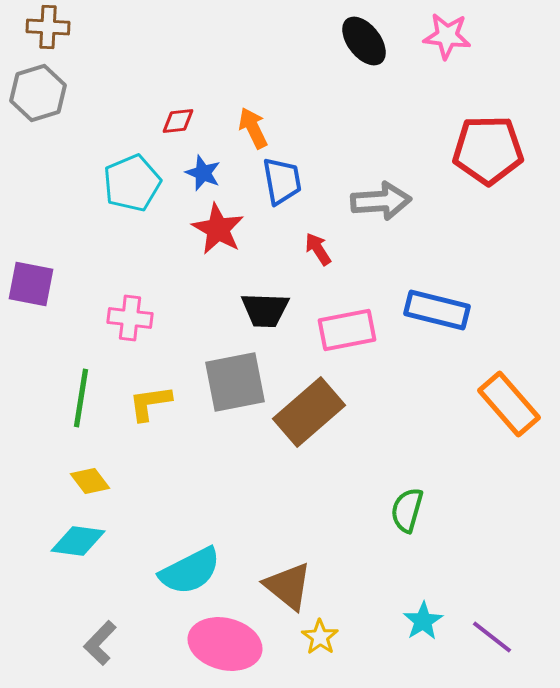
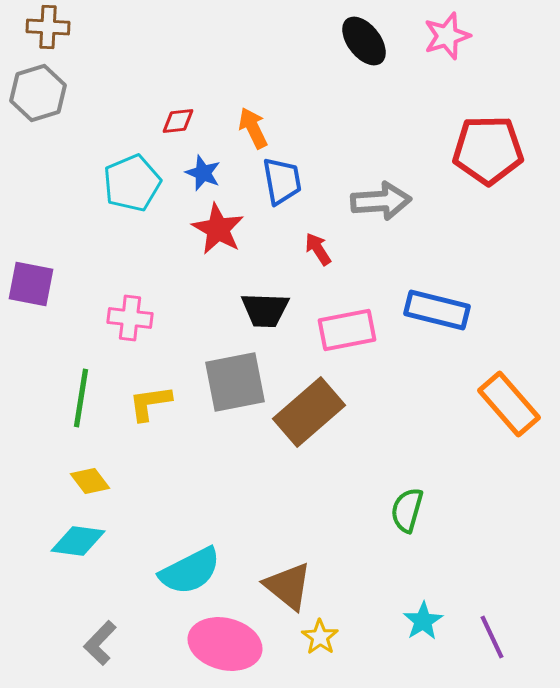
pink star: rotated 24 degrees counterclockwise
purple line: rotated 27 degrees clockwise
